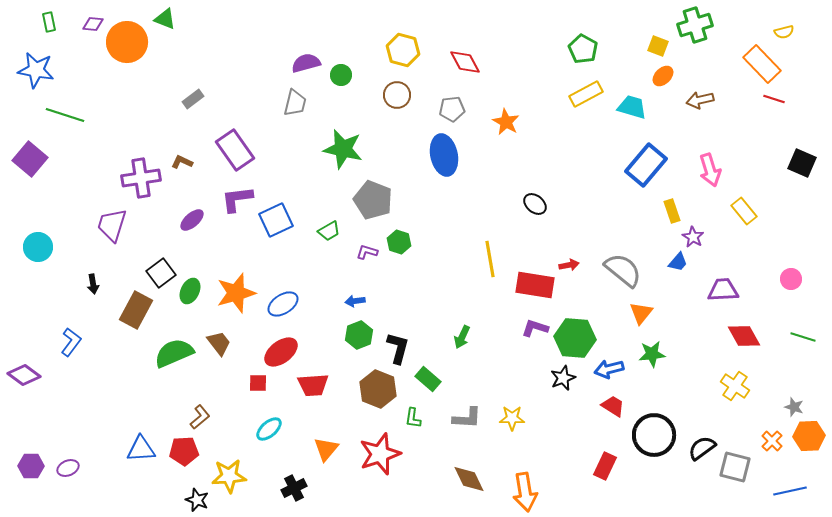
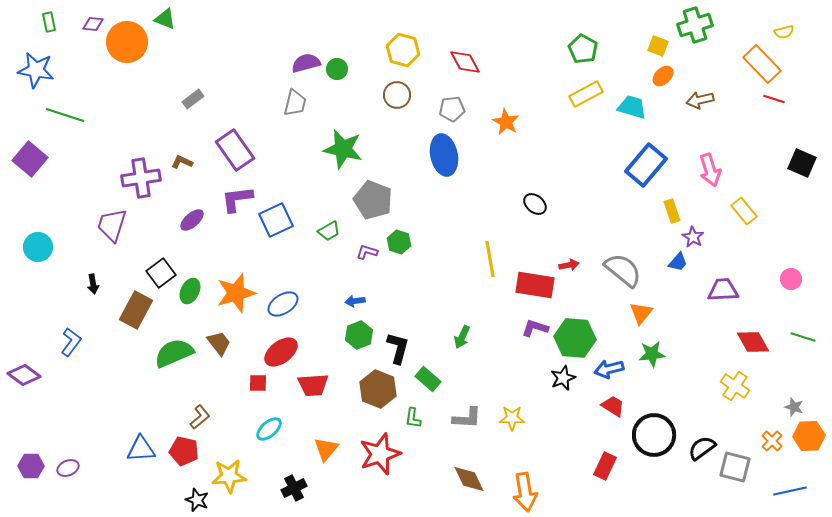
green circle at (341, 75): moved 4 px left, 6 px up
red diamond at (744, 336): moved 9 px right, 6 px down
red pentagon at (184, 451): rotated 16 degrees clockwise
